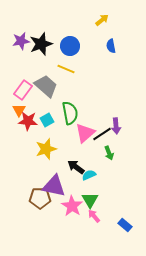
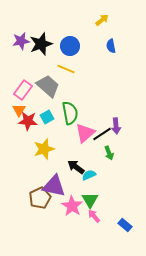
gray trapezoid: moved 2 px right
cyan square: moved 3 px up
yellow star: moved 2 px left
brown pentagon: rotated 25 degrees counterclockwise
